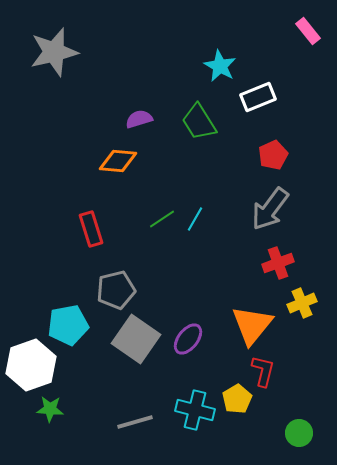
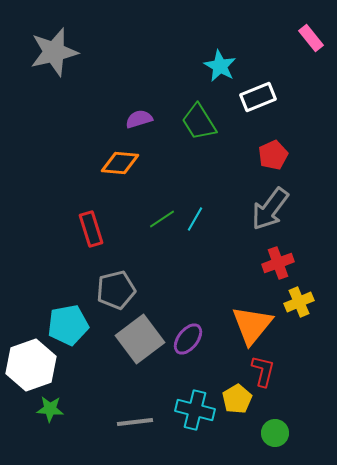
pink rectangle: moved 3 px right, 7 px down
orange diamond: moved 2 px right, 2 px down
yellow cross: moved 3 px left, 1 px up
gray square: moved 4 px right; rotated 18 degrees clockwise
gray line: rotated 9 degrees clockwise
green circle: moved 24 px left
